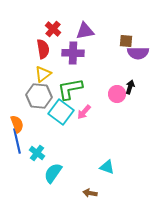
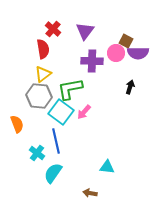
purple triangle: rotated 42 degrees counterclockwise
brown square: rotated 24 degrees clockwise
purple cross: moved 19 px right, 8 px down
pink circle: moved 1 px left, 41 px up
blue line: moved 39 px right
cyan triangle: rotated 14 degrees counterclockwise
